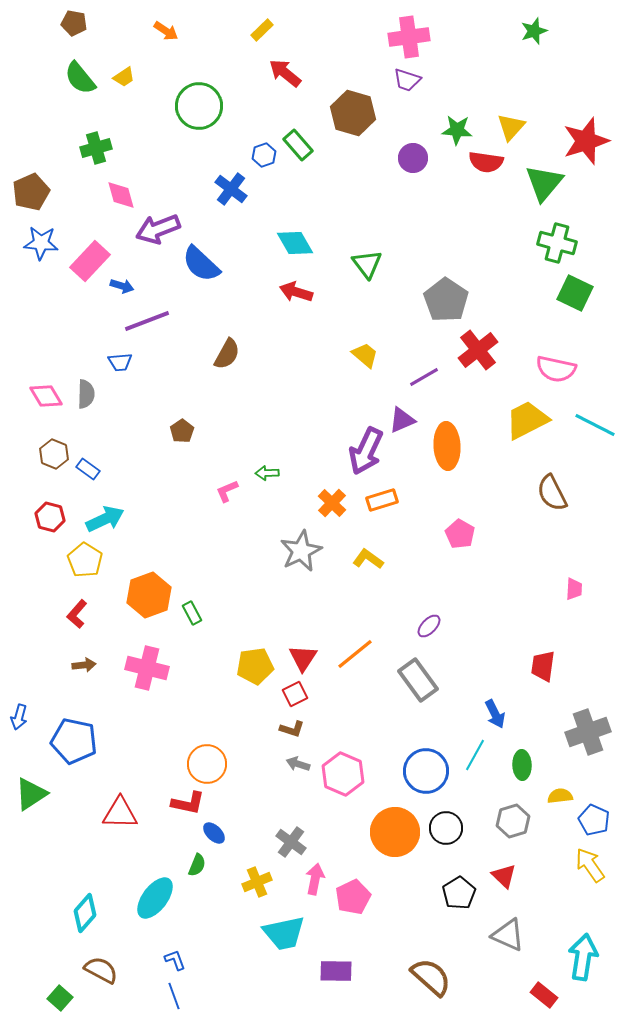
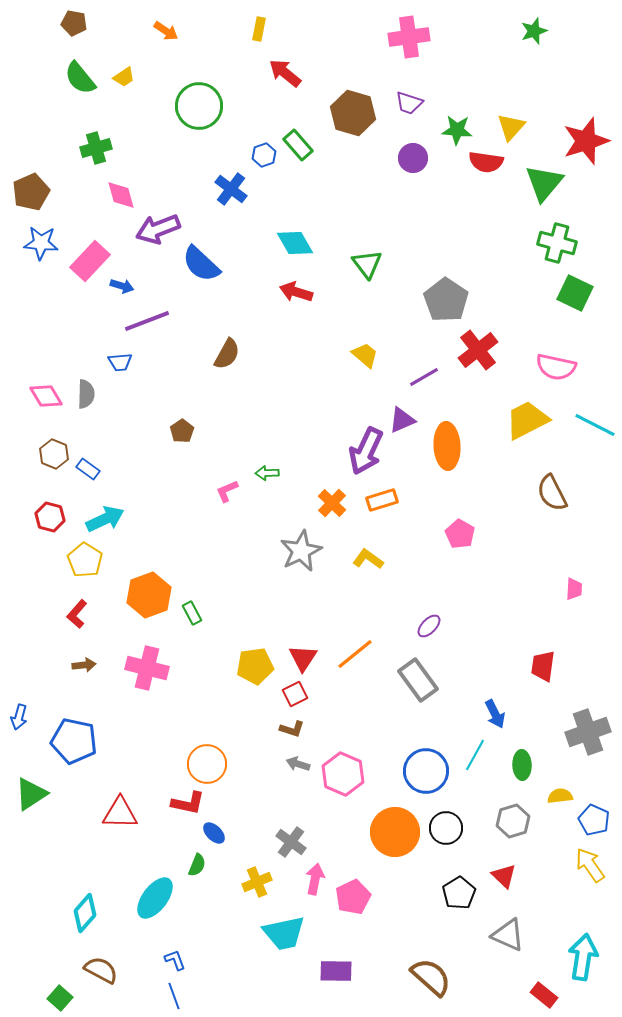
yellow rectangle at (262, 30): moved 3 px left, 1 px up; rotated 35 degrees counterclockwise
purple trapezoid at (407, 80): moved 2 px right, 23 px down
pink semicircle at (556, 369): moved 2 px up
